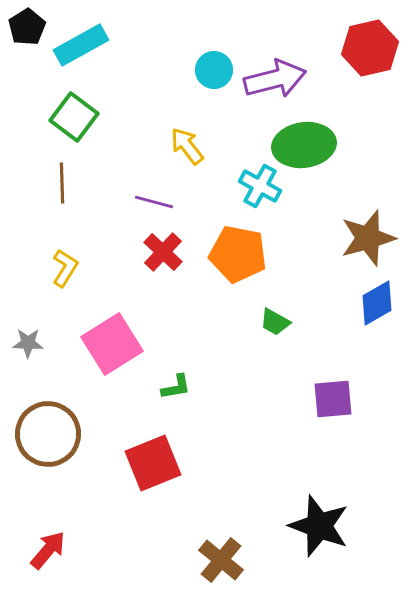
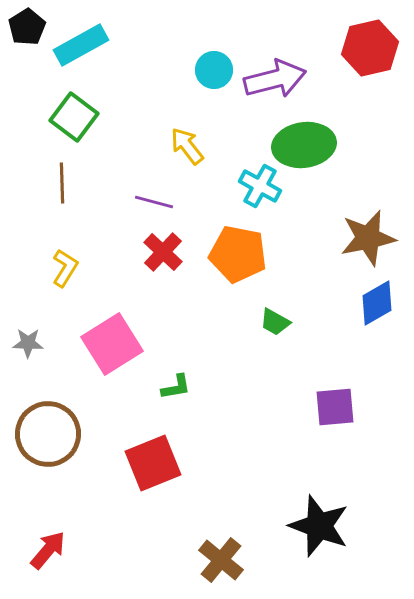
brown star: rotated 4 degrees clockwise
purple square: moved 2 px right, 8 px down
